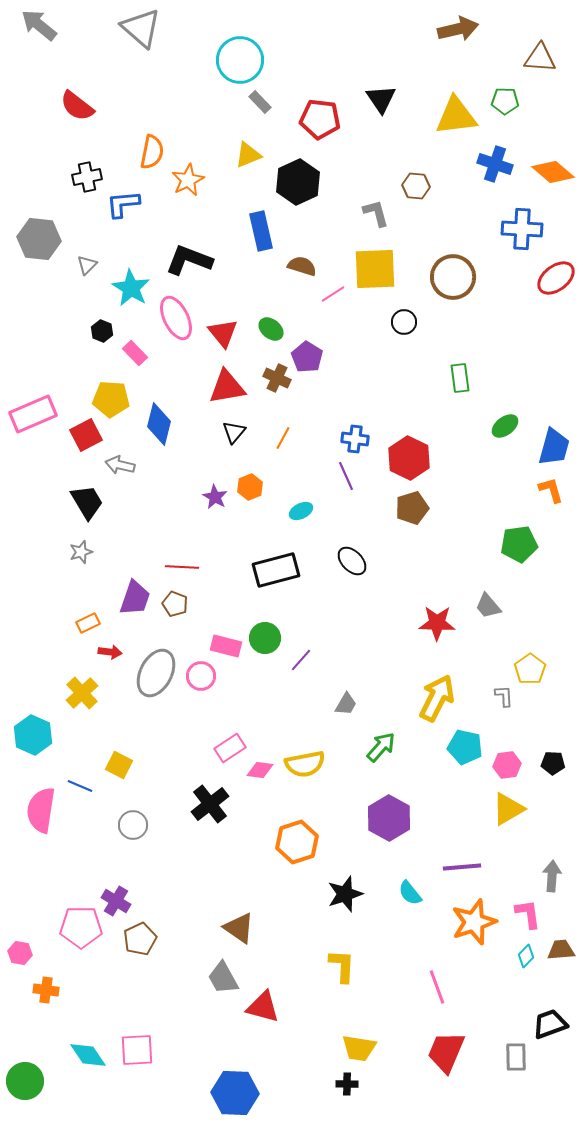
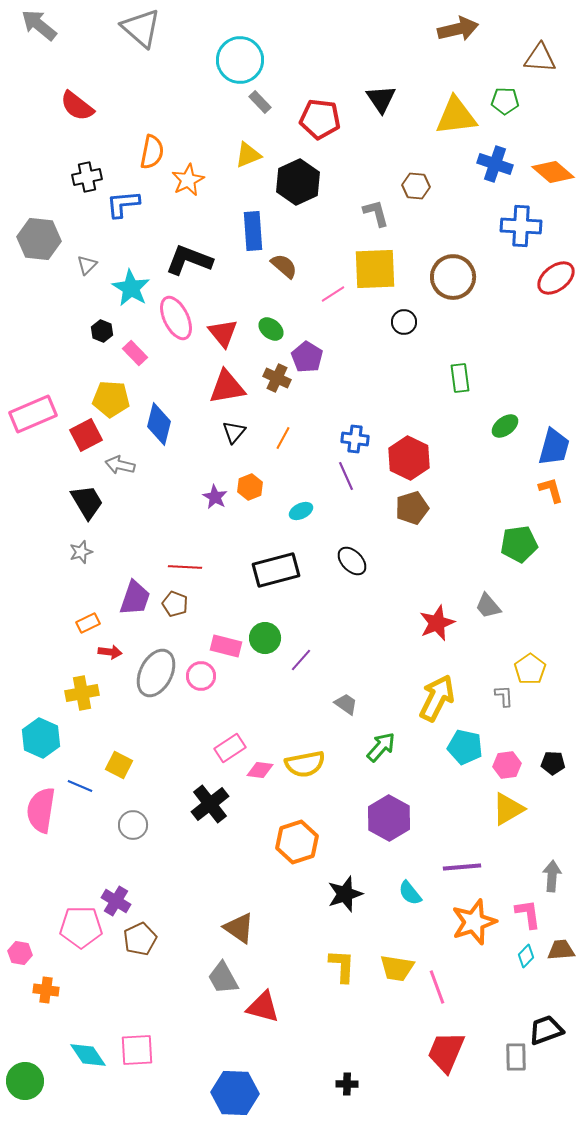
blue cross at (522, 229): moved 1 px left, 3 px up
blue rectangle at (261, 231): moved 8 px left; rotated 9 degrees clockwise
brown semicircle at (302, 266): moved 18 px left; rotated 24 degrees clockwise
red line at (182, 567): moved 3 px right
red star at (437, 623): rotated 24 degrees counterclockwise
yellow cross at (82, 693): rotated 32 degrees clockwise
gray trapezoid at (346, 704): rotated 85 degrees counterclockwise
cyan hexagon at (33, 735): moved 8 px right, 3 px down
black trapezoid at (550, 1024): moved 4 px left, 6 px down
yellow trapezoid at (359, 1048): moved 38 px right, 80 px up
